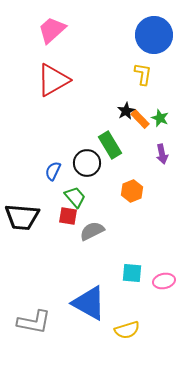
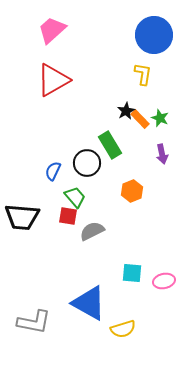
yellow semicircle: moved 4 px left, 1 px up
